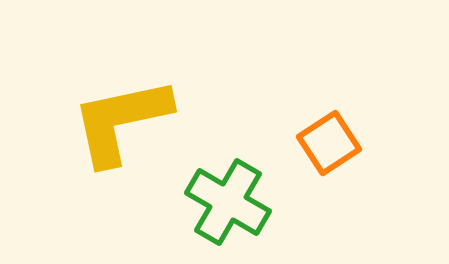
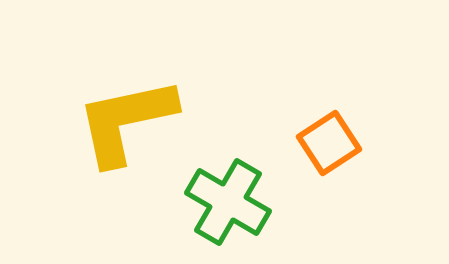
yellow L-shape: moved 5 px right
